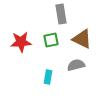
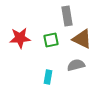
gray rectangle: moved 6 px right, 2 px down
red star: moved 1 px left, 4 px up
